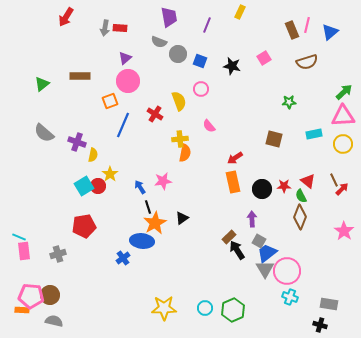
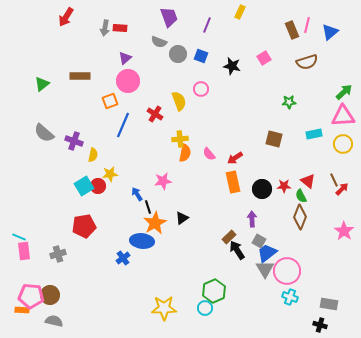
purple trapezoid at (169, 17): rotated 10 degrees counterclockwise
blue square at (200, 61): moved 1 px right, 5 px up
pink semicircle at (209, 126): moved 28 px down
purple cross at (77, 142): moved 3 px left, 1 px up
yellow star at (110, 174): rotated 28 degrees clockwise
blue arrow at (140, 187): moved 3 px left, 7 px down
green hexagon at (233, 310): moved 19 px left, 19 px up
